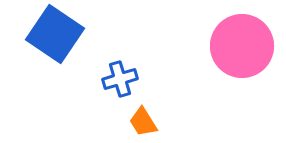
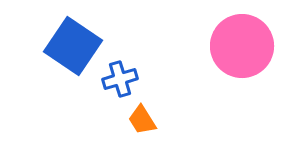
blue square: moved 18 px right, 12 px down
orange trapezoid: moved 1 px left, 2 px up
